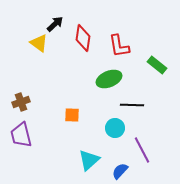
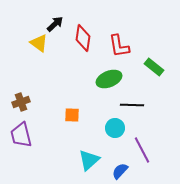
green rectangle: moved 3 px left, 2 px down
